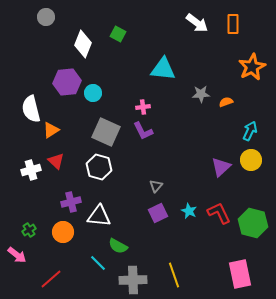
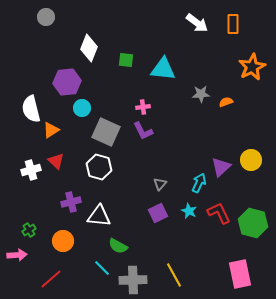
green square: moved 8 px right, 26 px down; rotated 21 degrees counterclockwise
white diamond: moved 6 px right, 4 px down
cyan circle: moved 11 px left, 15 px down
cyan arrow: moved 51 px left, 52 px down
gray triangle: moved 4 px right, 2 px up
orange circle: moved 9 px down
pink arrow: rotated 42 degrees counterclockwise
cyan line: moved 4 px right, 5 px down
yellow line: rotated 10 degrees counterclockwise
